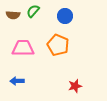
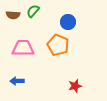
blue circle: moved 3 px right, 6 px down
